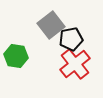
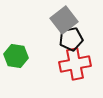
gray square: moved 13 px right, 5 px up
red cross: rotated 28 degrees clockwise
